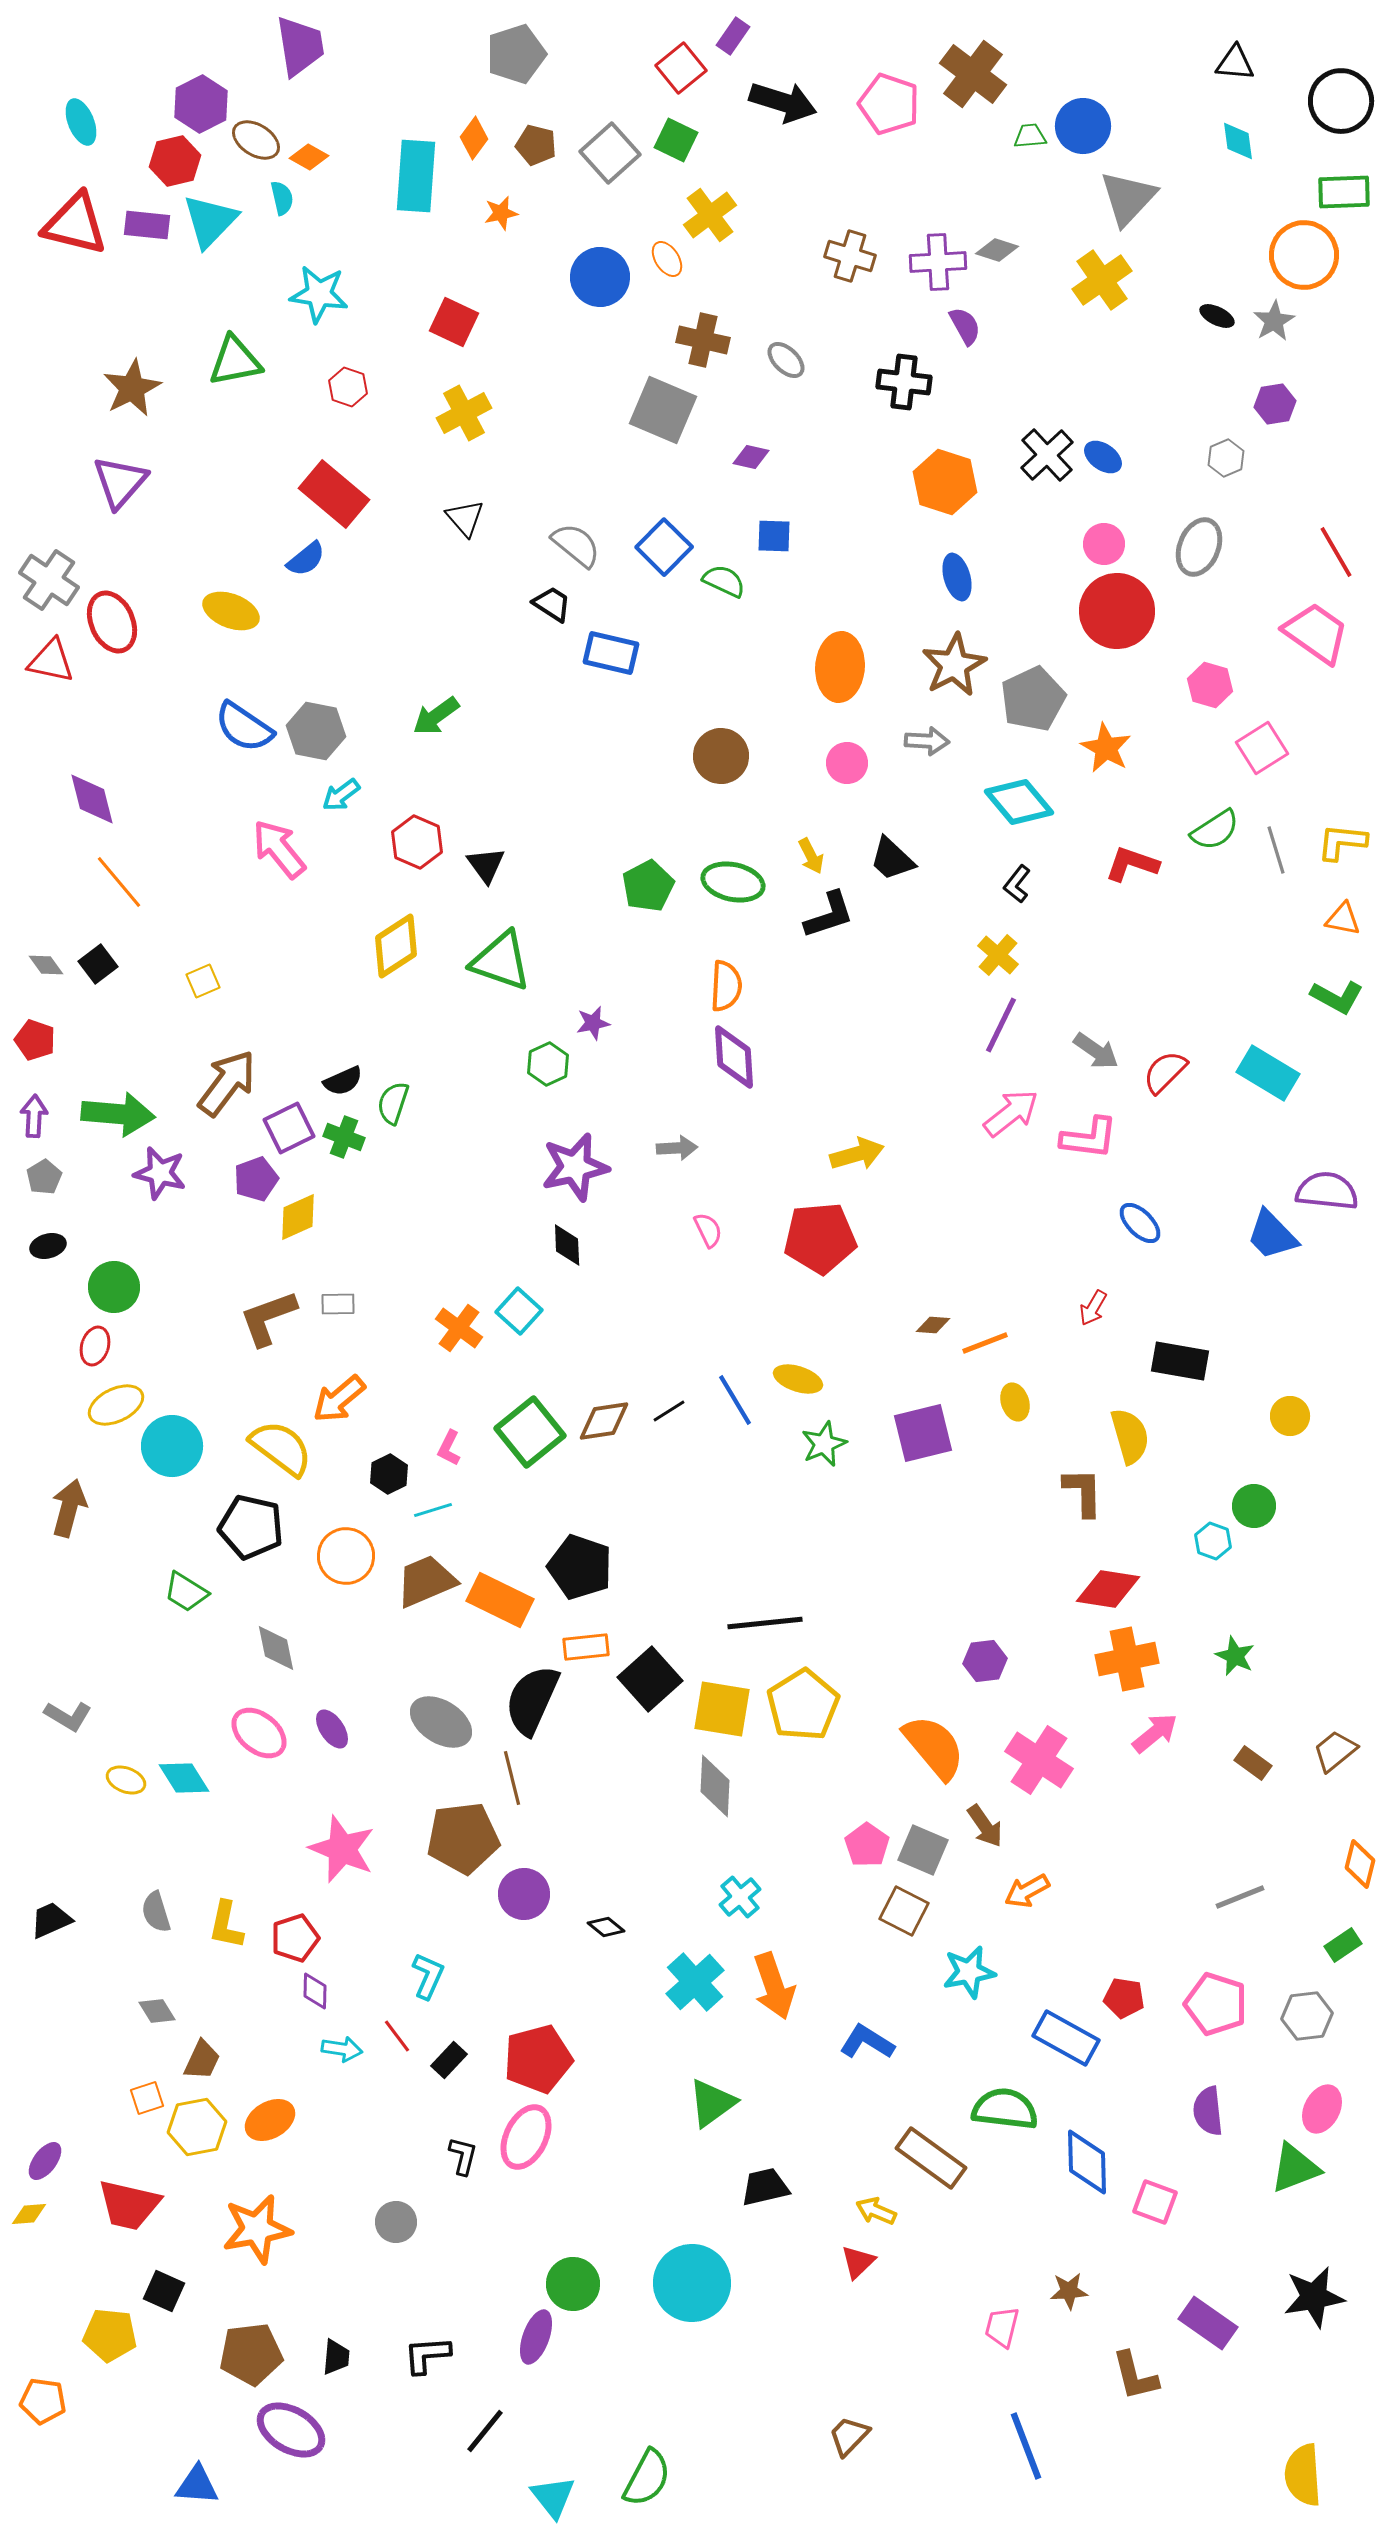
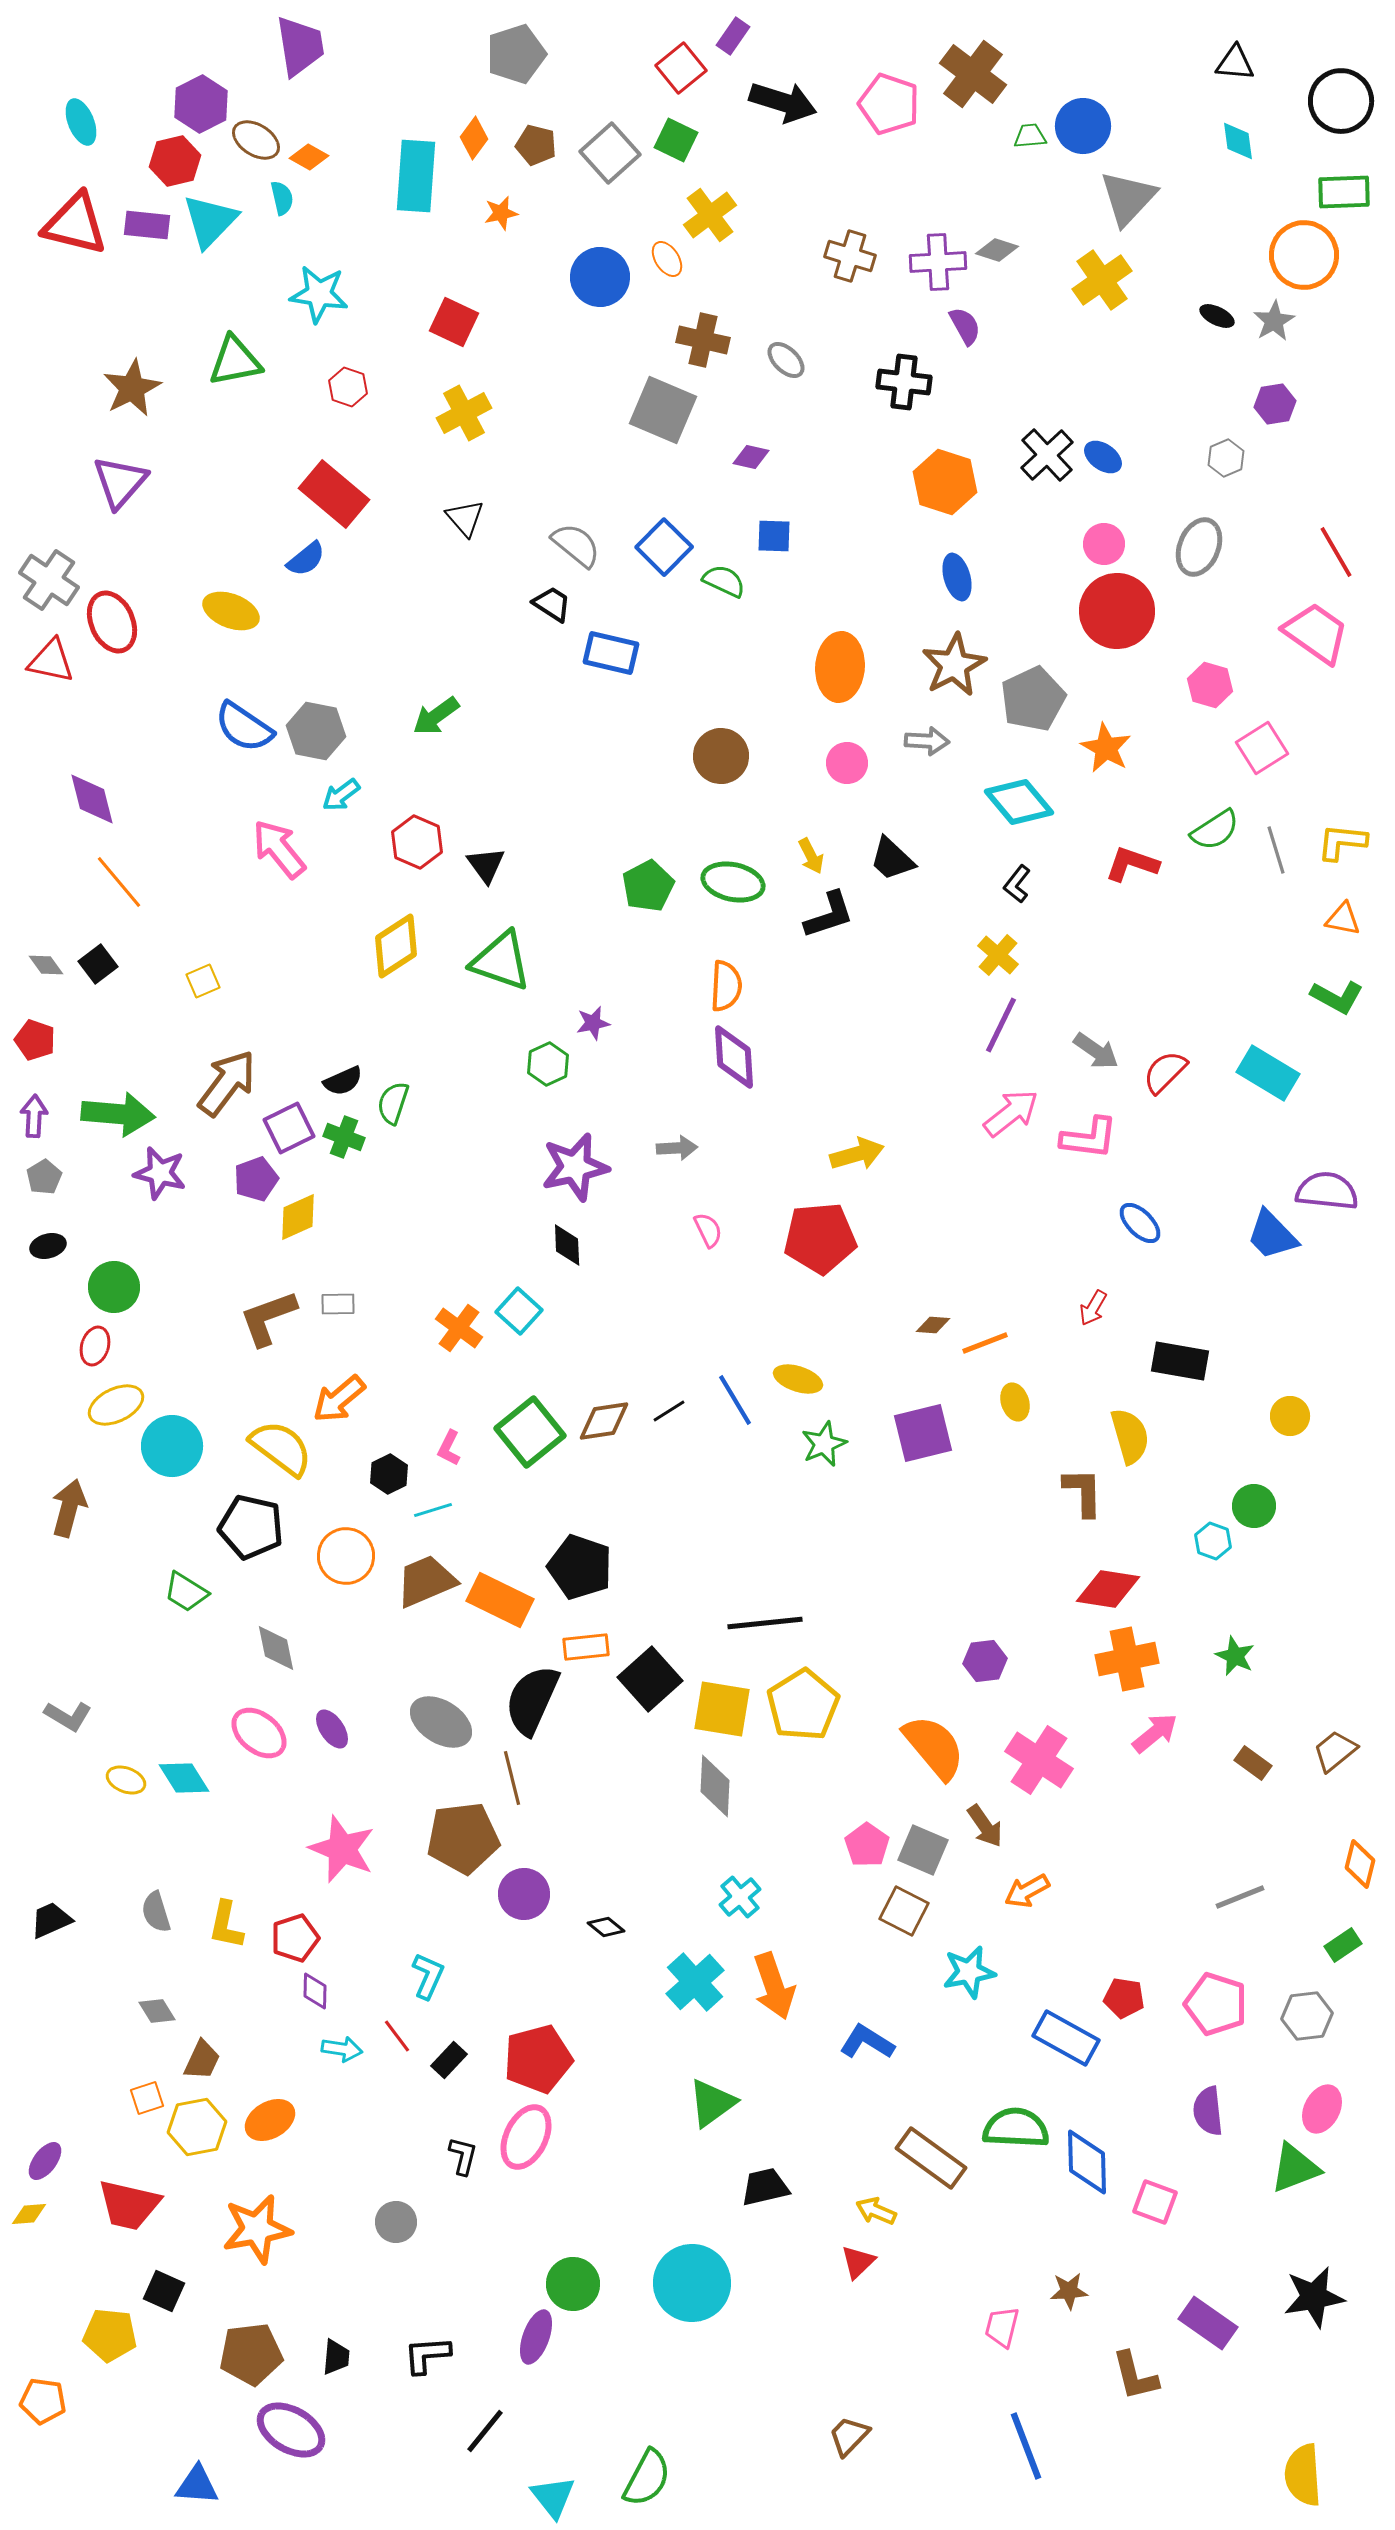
green semicircle at (1005, 2109): moved 11 px right, 19 px down; rotated 4 degrees counterclockwise
